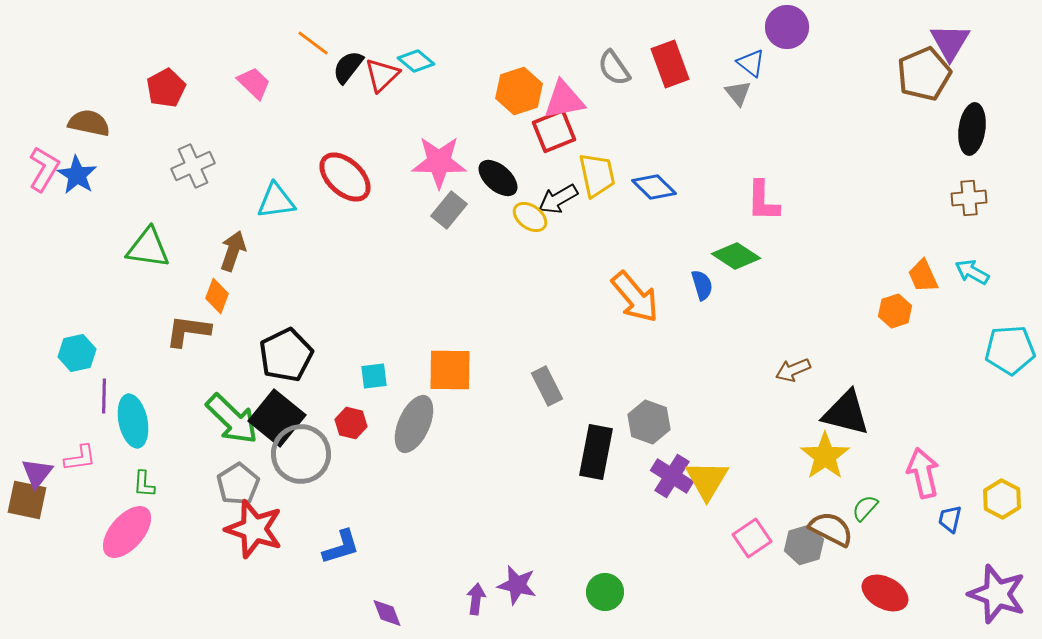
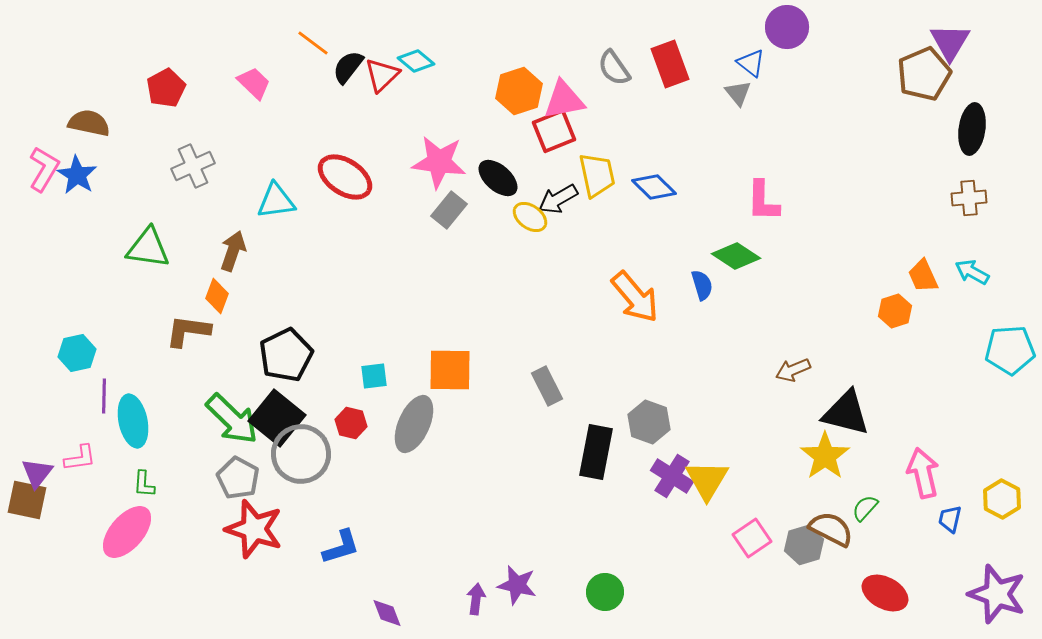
pink star at (439, 162): rotated 6 degrees clockwise
red ellipse at (345, 177): rotated 10 degrees counterclockwise
gray pentagon at (238, 484): moved 6 px up; rotated 12 degrees counterclockwise
